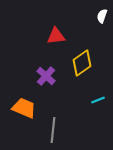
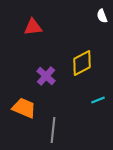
white semicircle: rotated 40 degrees counterclockwise
red triangle: moved 23 px left, 9 px up
yellow diamond: rotated 8 degrees clockwise
